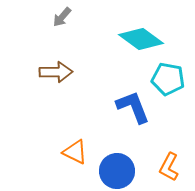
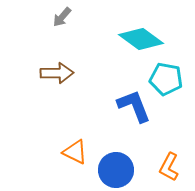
brown arrow: moved 1 px right, 1 px down
cyan pentagon: moved 2 px left
blue L-shape: moved 1 px right, 1 px up
blue circle: moved 1 px left, 1 px up
